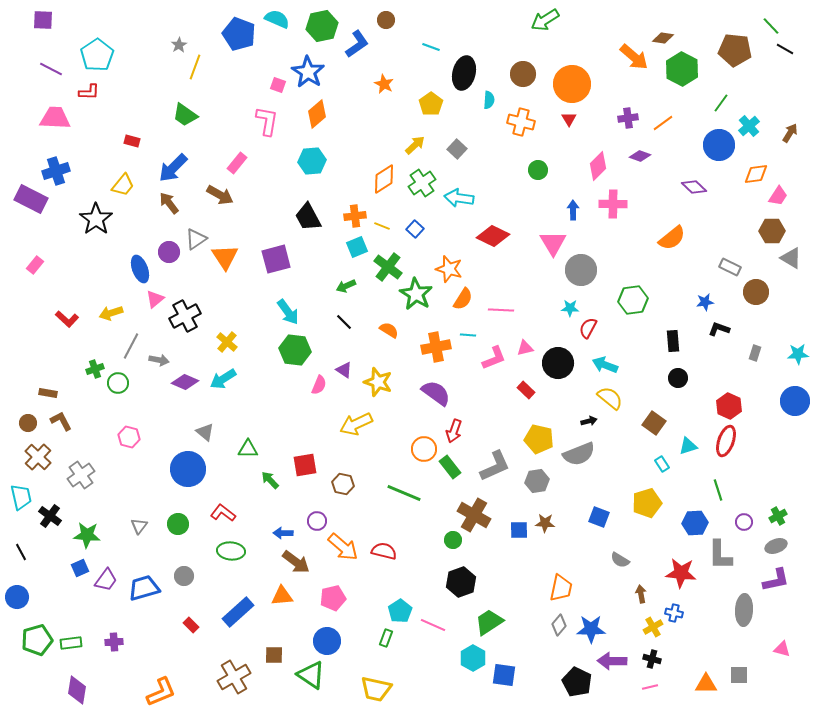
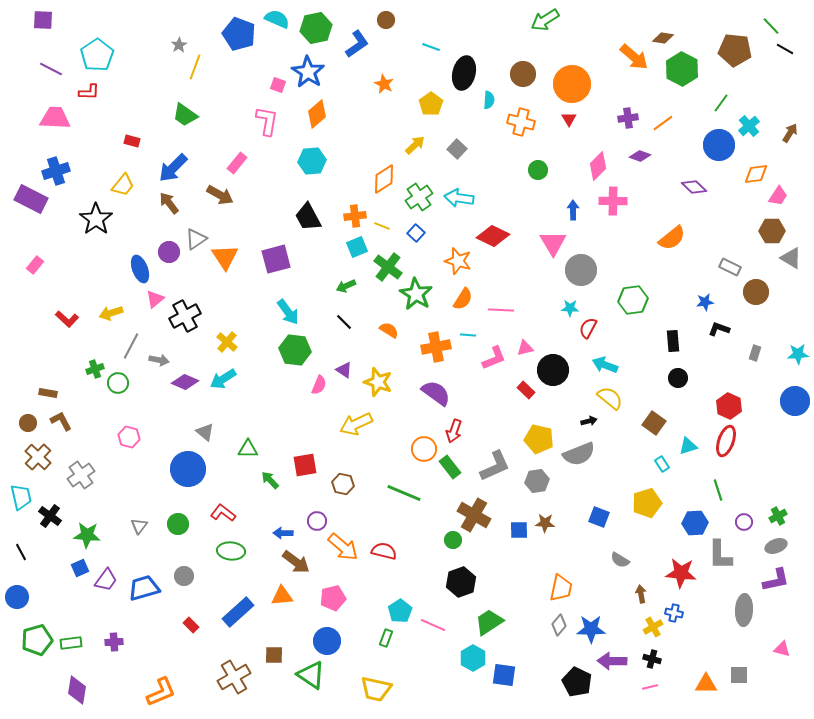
green hexagon at (322, 26): moved 6 px left, 2 px down
green cross at (422, 183): moved 3 px left, 14 px down
pink cross at (613, 204): moved 3 px up
blue square at (415, 229): moved 1 px right, 4 px down
orange star at (449, 269): moved 9 px right, 8 px up
black circle at (558, 363): moved 5 px left, 7 px down
